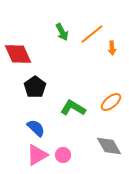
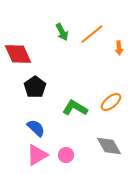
orange arrow: moved 7 px right
green L-shape: moved 2 px right
pink circle: moved 3 px right
